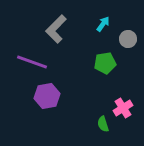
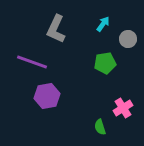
gray L-shape: rotated 20 degrees counterclockwise
green semicircle: moved 3 px left, 3 px down
